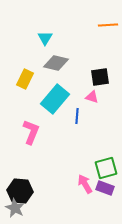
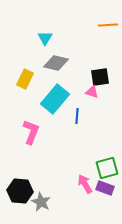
pink triangle: moved 5 px up
green square: moved 1 px right
gray star: moved 26 px right, 6 px up
